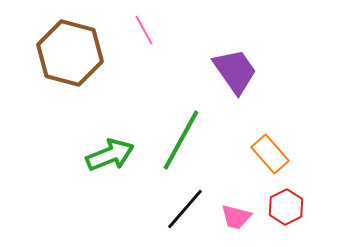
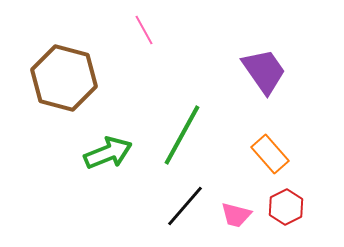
brown hexagon: moved 6 px left, 25 px down
purple trapezoid: moved 29 px right
green line: moved 1 px right, 5 px up
green arrow: moved 2 px left, 2 px up
black line: moved 3 px up
pink trapezoid: moved 2 px up
